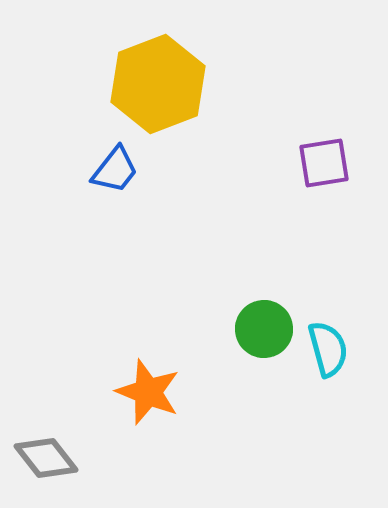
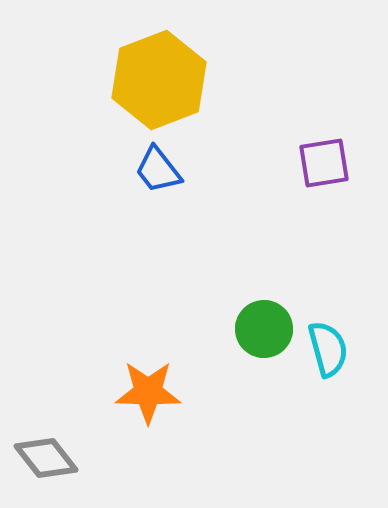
yellow hexagon: moved 1 px right, 4 px up
blue trapezoid: moved 43 px right; rotated 104 degrees clockwise
orange star: rotated 20 degrees counterclockwise
